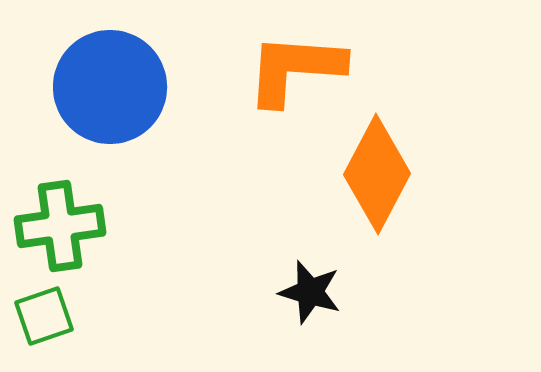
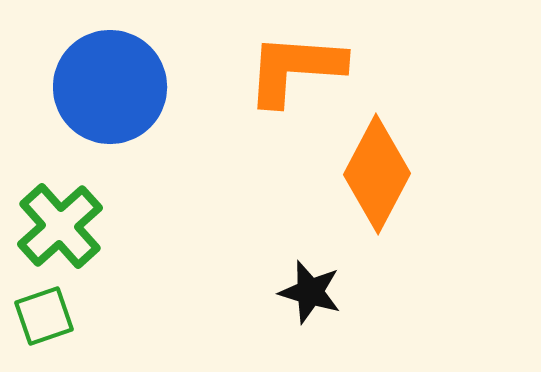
green cross: rotated 34 degrees counterclockwise
